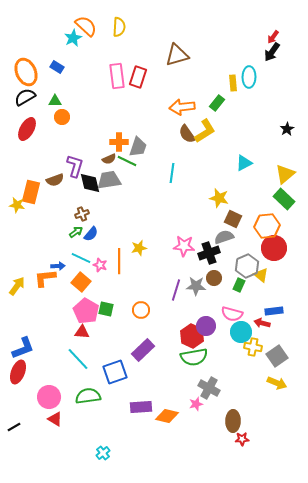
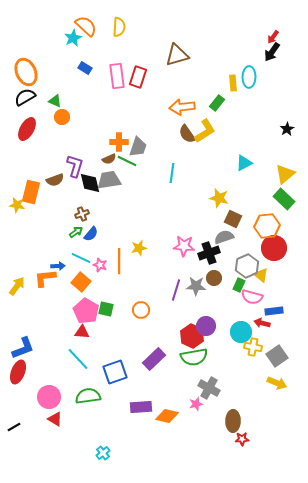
blue rectangle at (57, 67): moved 28 px right, 1 px down
green triangle at (55, 101): rotated 24 degrees clockwise
pink semicircle at (232, 314): moved 20 px right, 17 px up
purple rectangle at (143, 350): moved 11 px right, 9 px down
